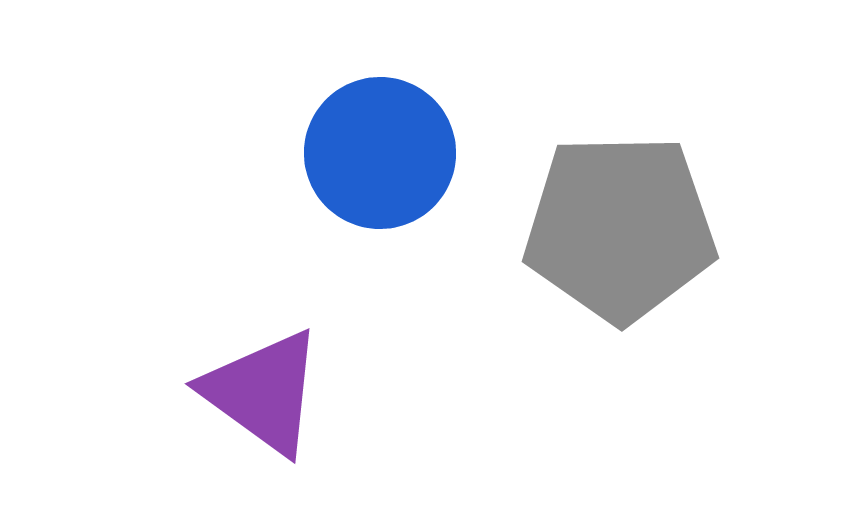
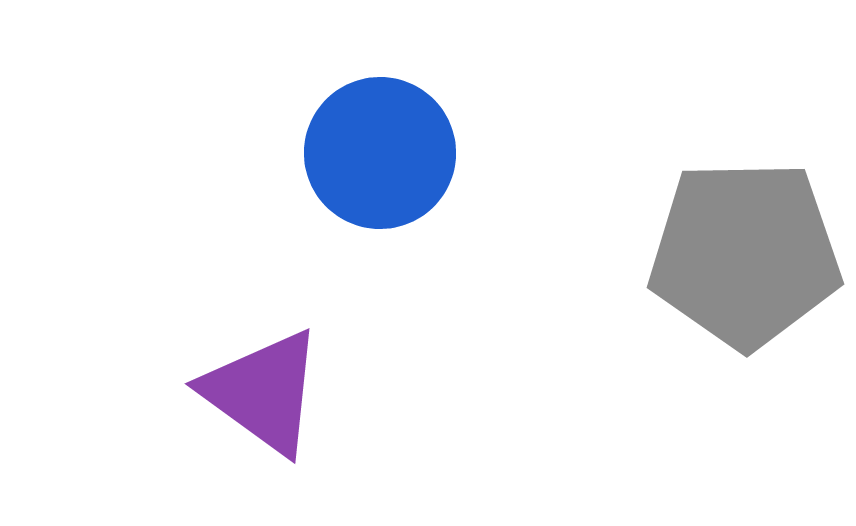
gray pentagon: moved 125 px right, 26 px down
